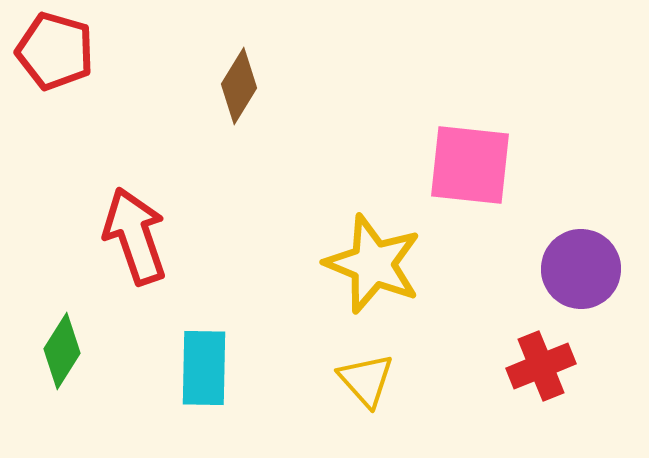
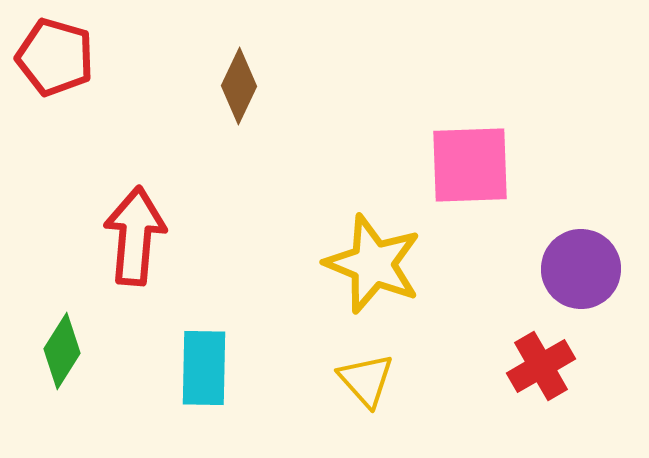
red pentagon: moved 6 px down
brown diamond: rotated 6 degrees counterclockwise
pink square: rotated 8 degrees counterclockwise
red arrow: rotated 24 degrees clockwise
red cross: rotated 8 degrees counterclockwise
